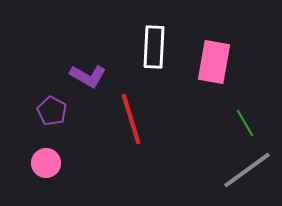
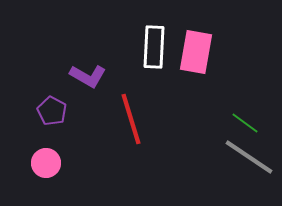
pink rectangle: moved 18 px left, 10 px up
green line: rotated 24 degrees counterclockwise
gray line: moved 2 px right, 13 px up; rotated 70 degrees clockwise
